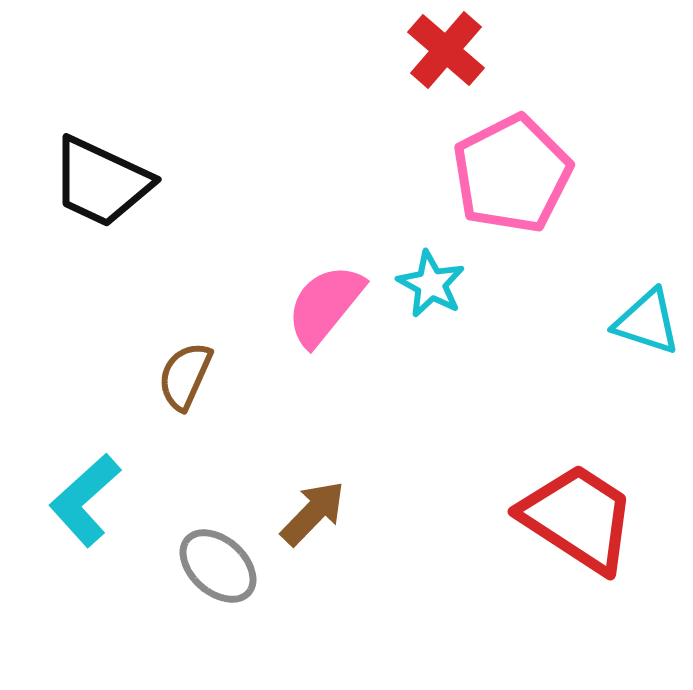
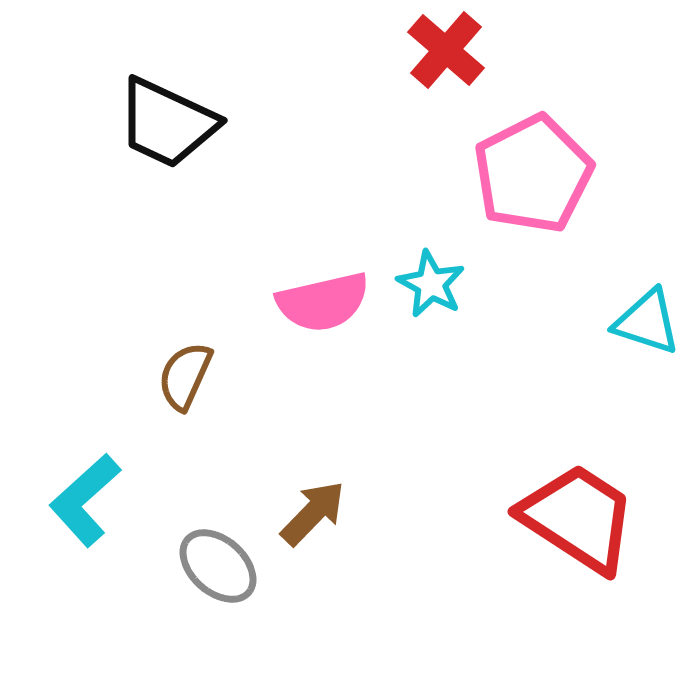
pink pentagon: moved 21 px right
black trapezoid: moved 66 px right, 59 px up
pink semicircle: moved 2 px left, 3 px up; rotated 142 degrees counterclockwise
